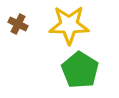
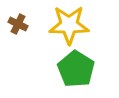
green pentagon: moved 4 px left, 1 px up
